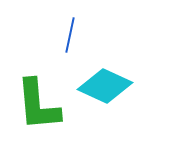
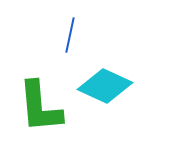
green L-shape: moved 2 px right, 2 px down
